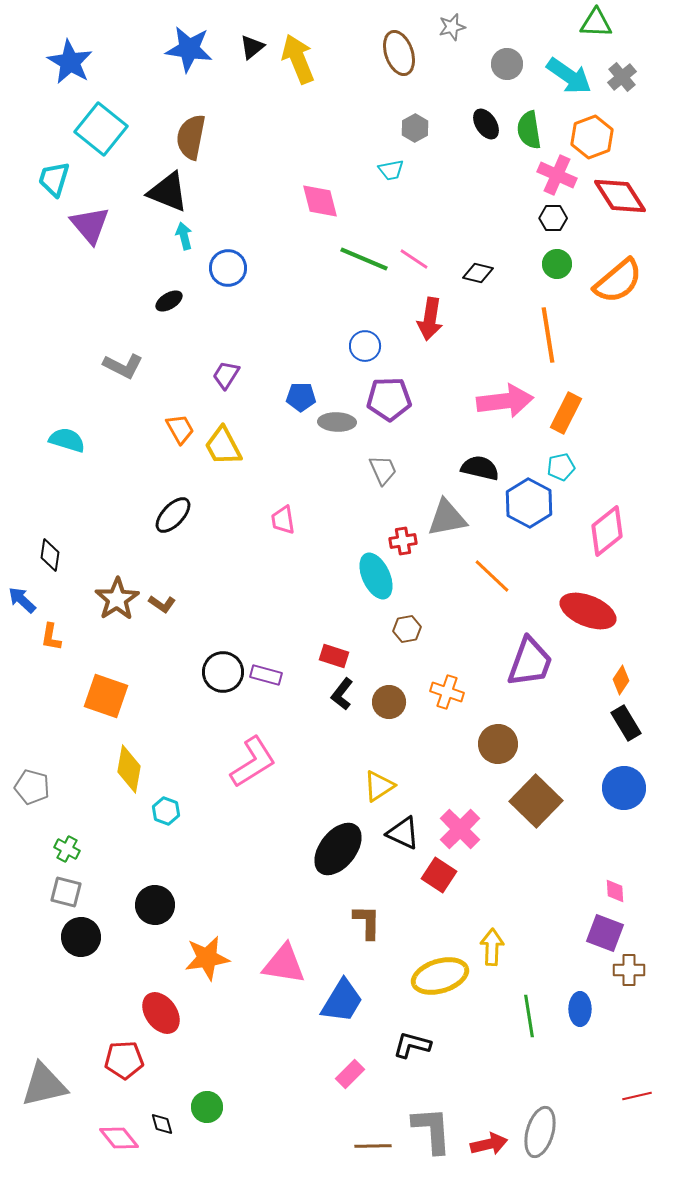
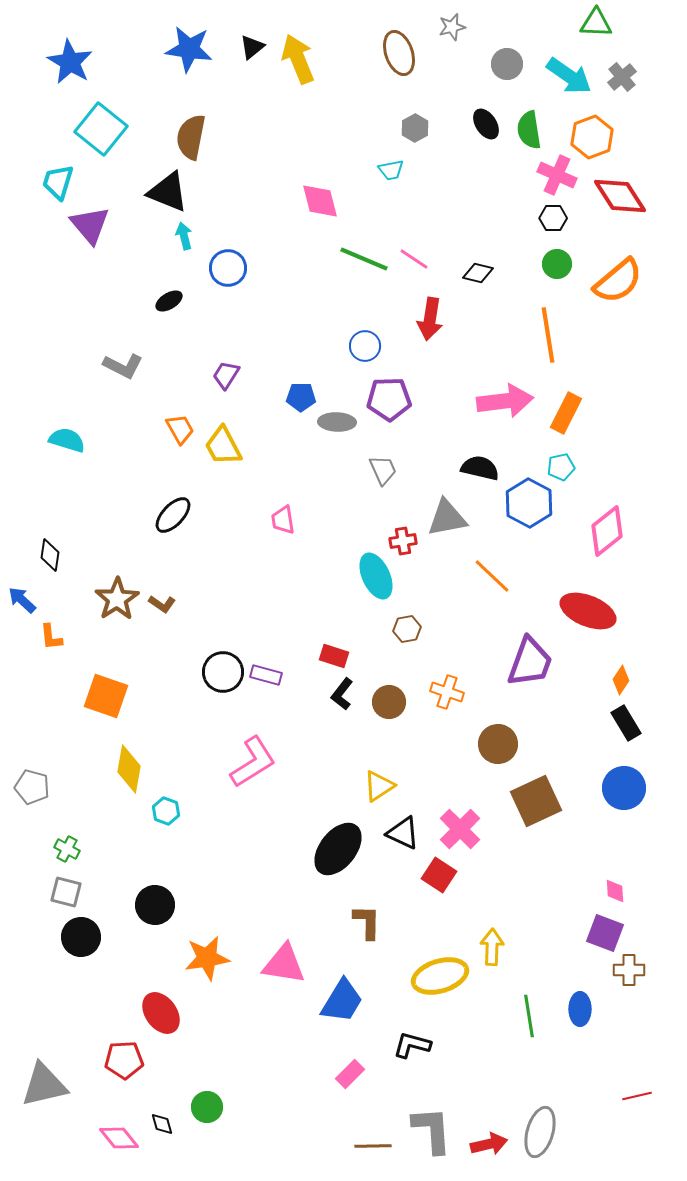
cyan trapezoid at (54, 179): moved 4 px right, 3 px down
orange L-shape at (51, 637): rotated 16 degrees counterclockwise
brown square at (536, 801): rotated 21 degrees clockwise
